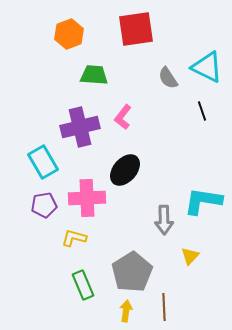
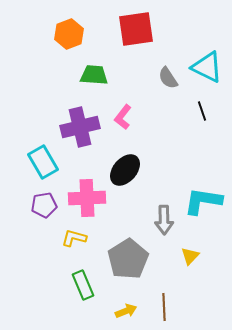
gray pentagon: moved 4 px left, 13 px up
yellow arrow: rotated 60 degrees clockwise
